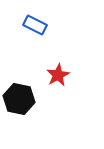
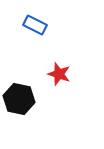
red star: moved 1 px right, 1 px up; rotated 25 degrees counterclockwise
